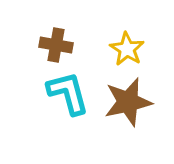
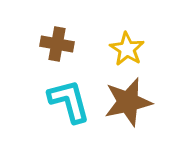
brown cross: moved 1 px right, 1 px up
cyan L-shape: moved 1 px right, 8 px down
